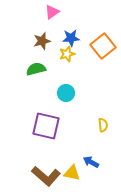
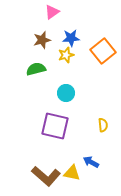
brown star: moved 1 px up
orange square: moved 5 px down
yellow star: moved 1 px left, 1 px down
purple square: moved 9 px right
